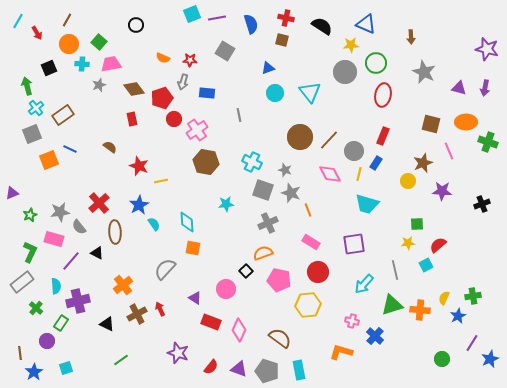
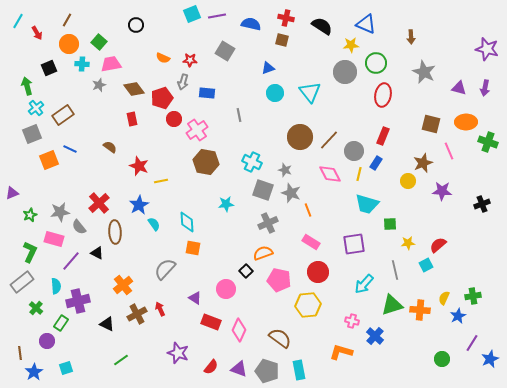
purple line at (217, 18): moved 2 px up
blue semicircle at (251, 24): rotated 60 degrees counterclockwise
green square at (417, 224): moved 27 px left
